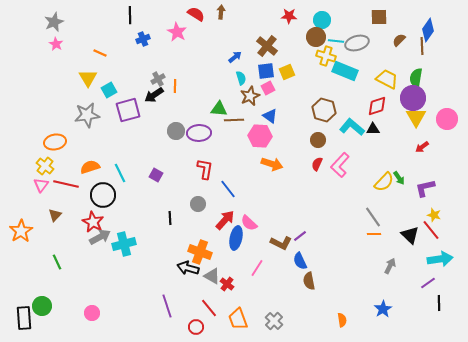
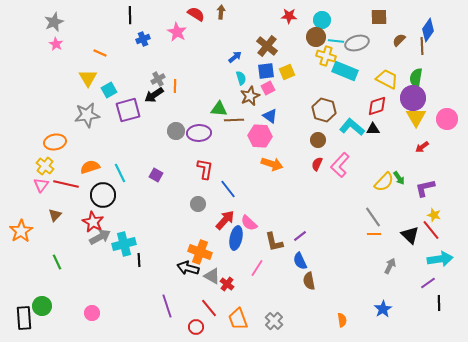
black line at (170, 218): moved 31 px left, 42 px down
brown L-shape at (281, 243): moved 7 px left, 1 px up; rotated 50 degrees clockwise
